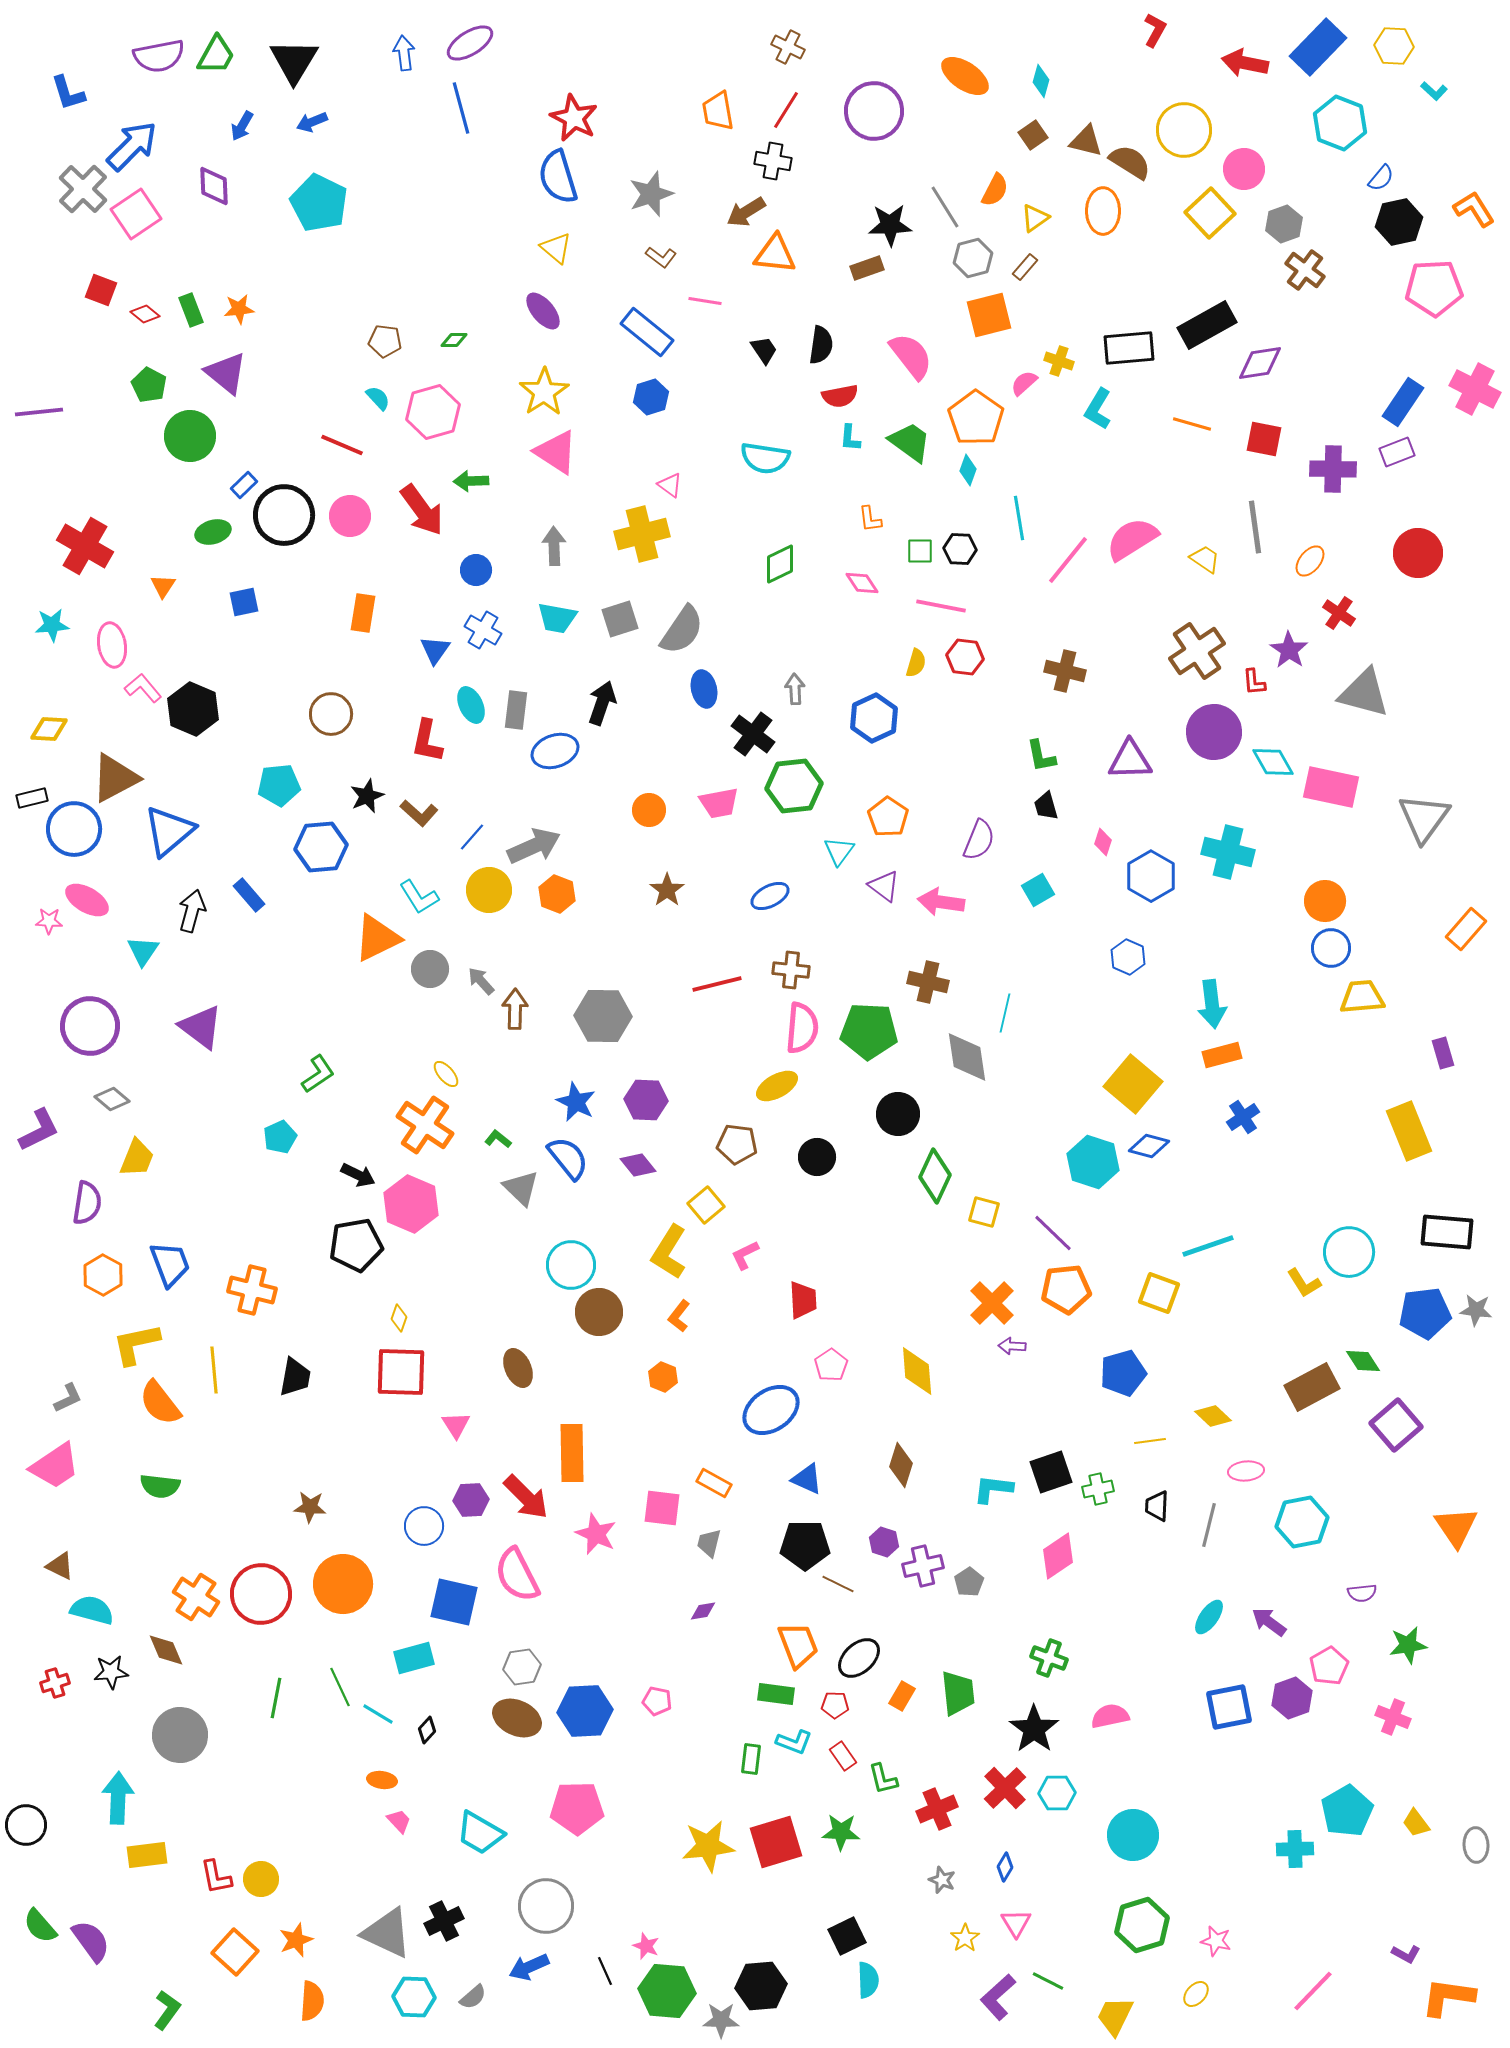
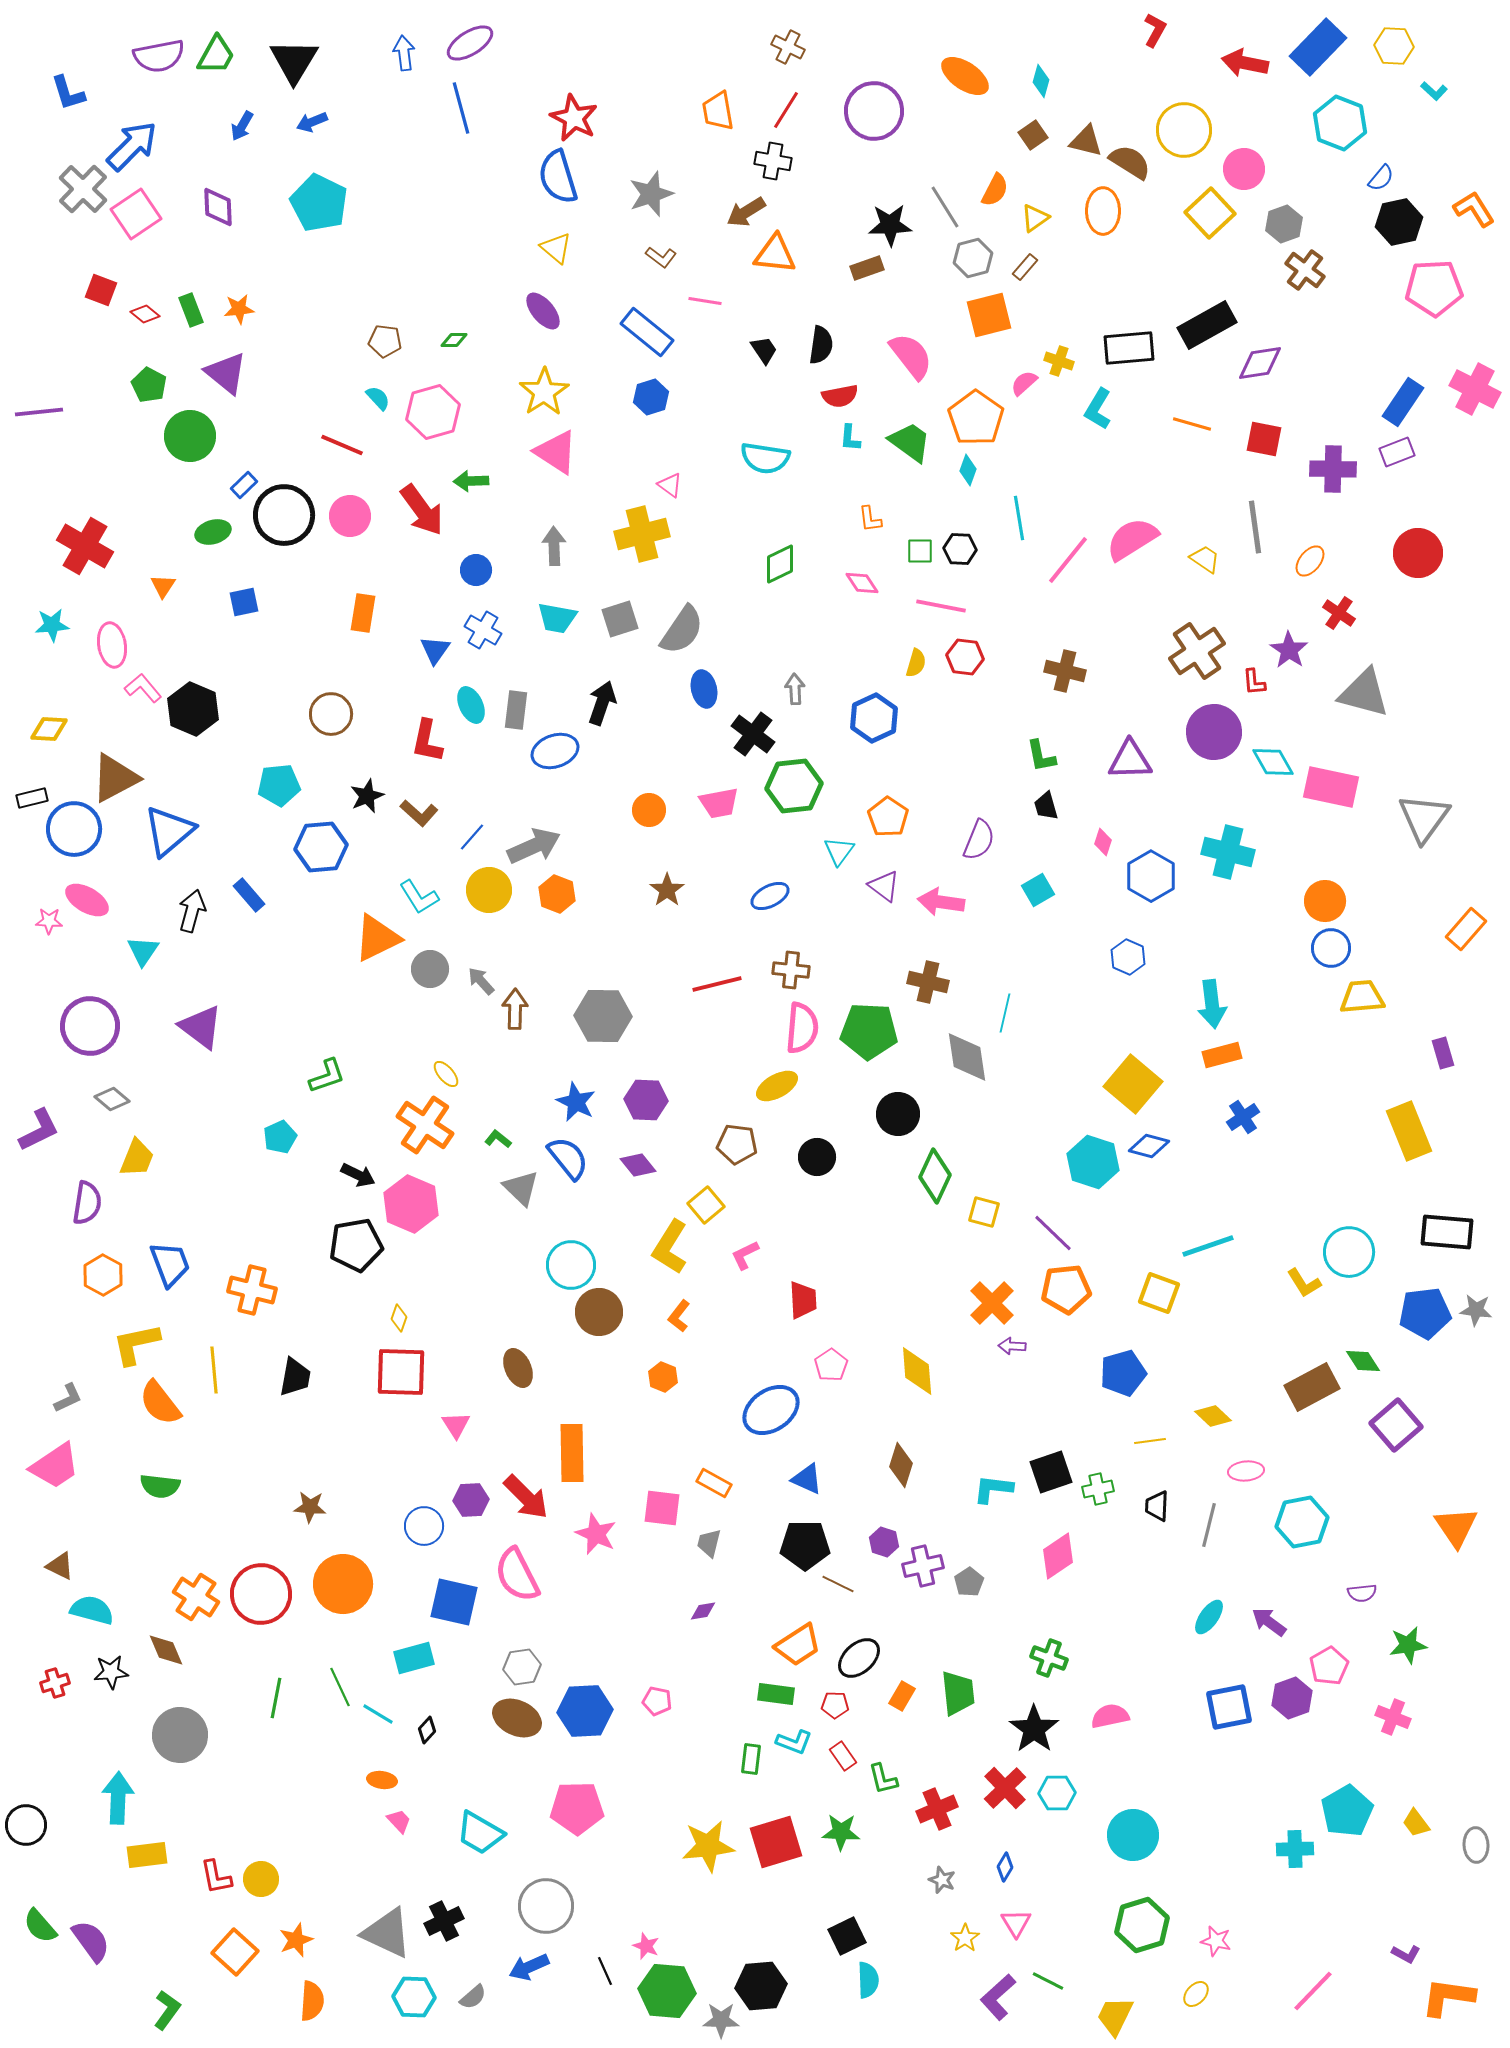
purple diamond at (214, 186): moved 4 px right, 21 px down
green L-shape at (318, 1074): moved 9 px right, 2 px down; rotated 15 degrees clockwise
yellow L-shape at (669, 1252): moved 1 px right, 5 px up
orange trapezoid at (798, 1645): rotated 78 degrees clockwise
